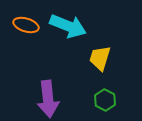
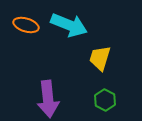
cyan arrow: moved 1 px right, 1 px up
